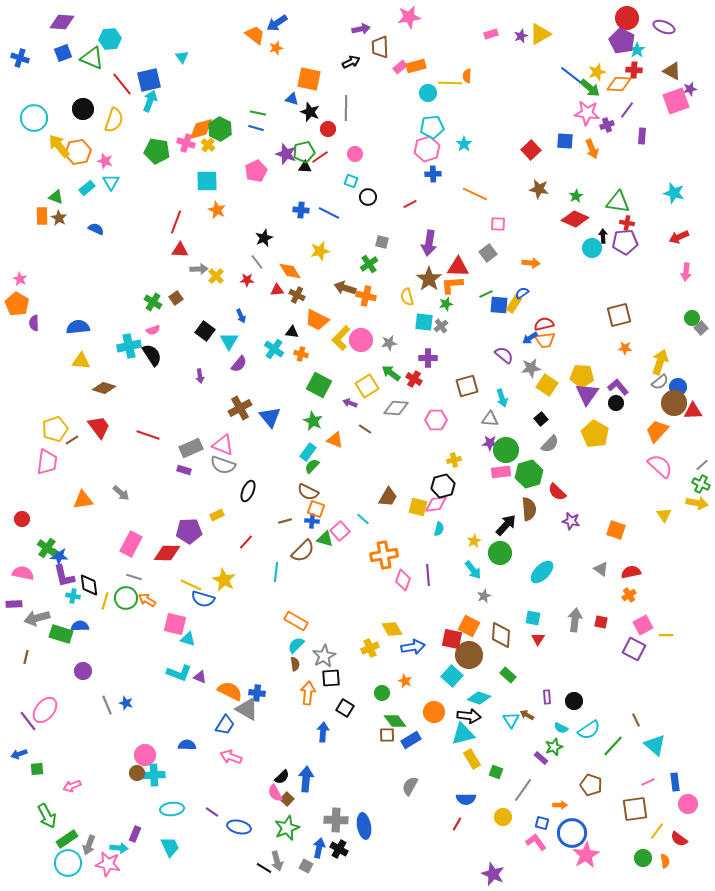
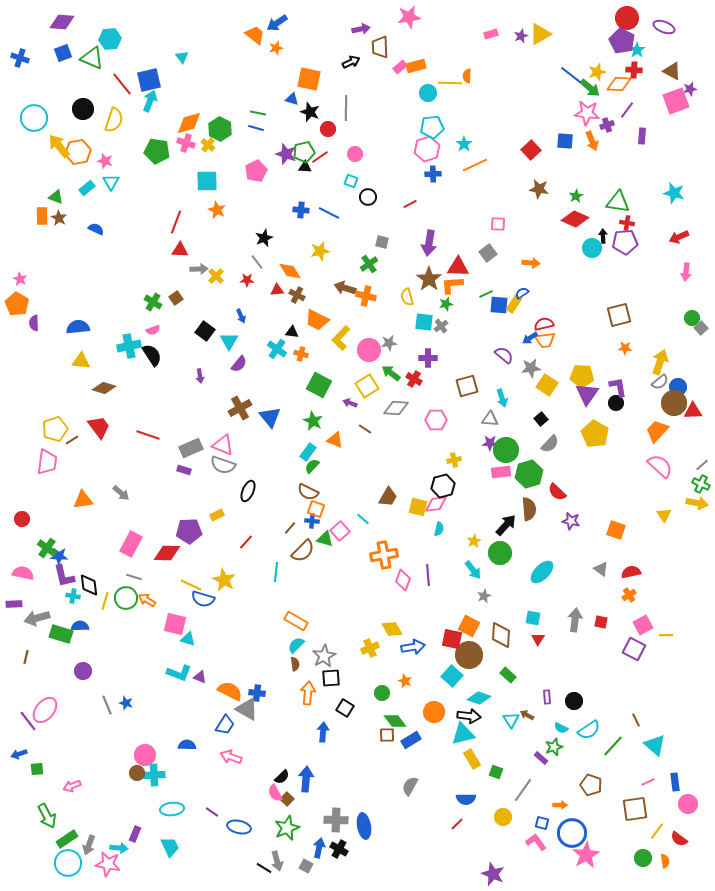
orange diamond at (201, 129): moved 12 px left, 6 px up
orange arrow at (592, 149): moved 8 px up
orange line at (475, 194): moved 29 px up; rotated 50 degrees counterclockwise
pink circle at (361, 340): moved 8 px right, 10 px down
cyan cross at (274, 349): moved 3 px right
purple L-shape at (618, 387): rotated 30 degrees clockwise
brown line at (285, 521): moved 5 px right, 7 px down; rotated 32 degrees counterclockwise
red line at (457, 824): rotated 16 degrees clockwise
